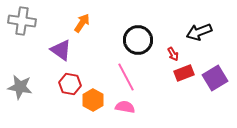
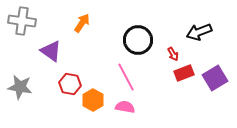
purple triangle: moved 10 px left, 1 px down
